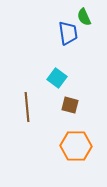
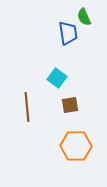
brown square: rotated 24 degrees counterclockwise
